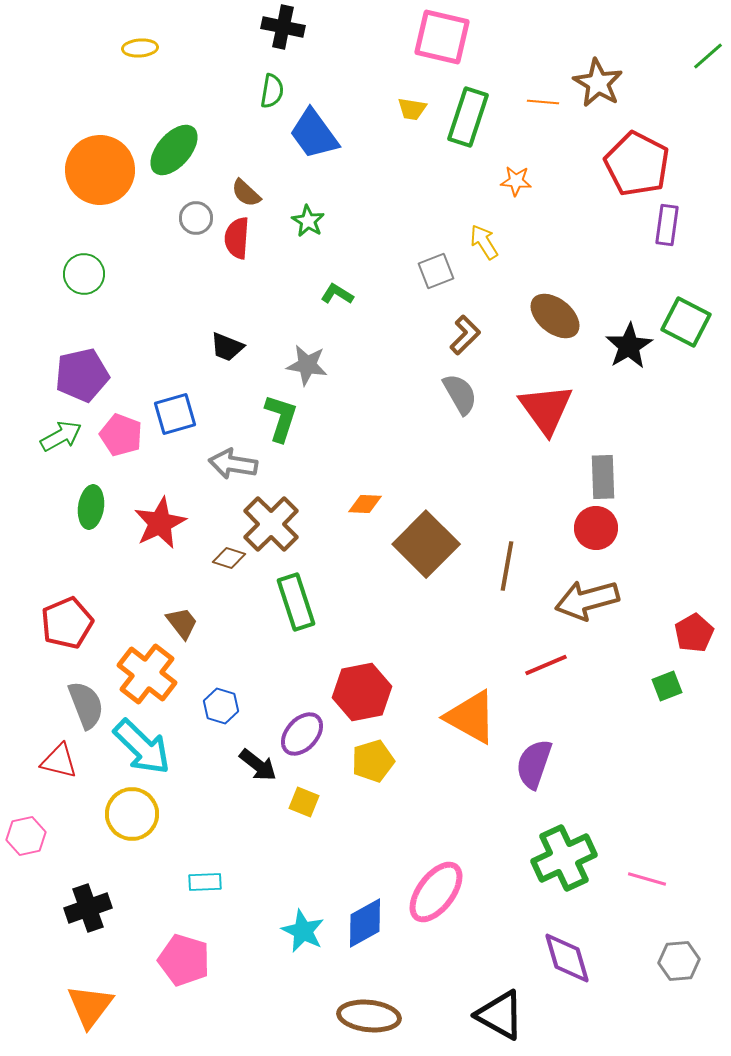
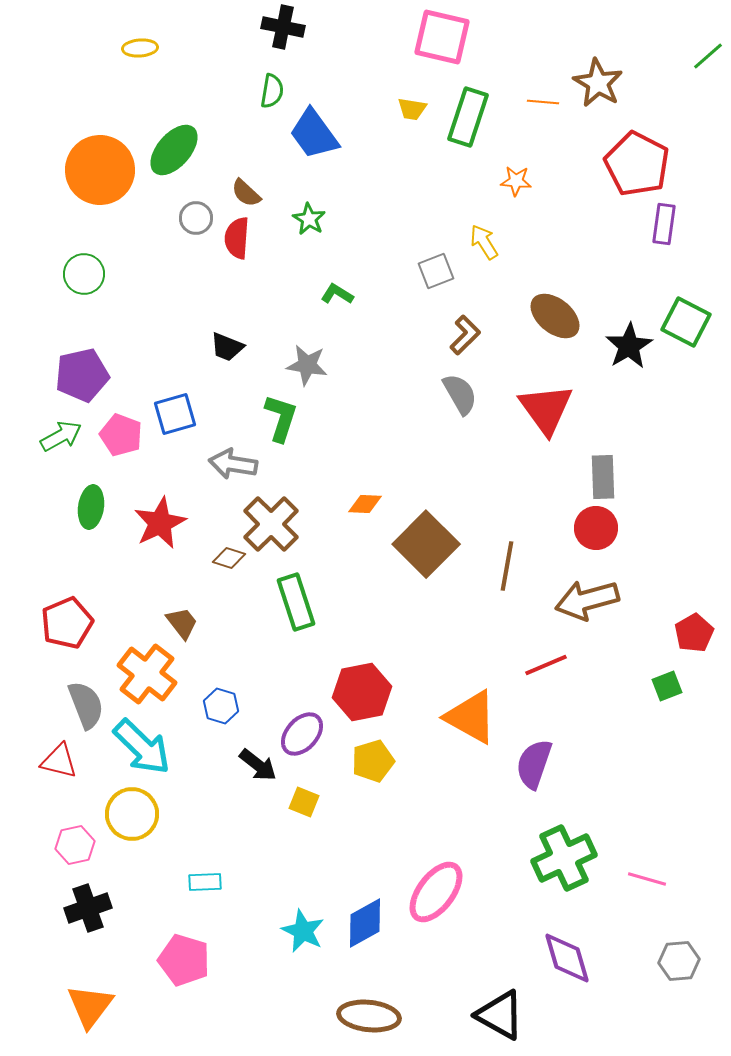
green star at (308, 221): moved 1 px right, 2 px up
purple rectangle at (667, 225): moved 3 px left, 1 px up
pink hexagon at (26, 836): moved 49 px right, 9 px down
